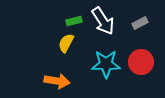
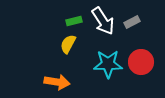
gray rectangle: moved 8 px left, 1 px up
yellow semicircle: moved 2 px right, 1 px down
cyan star: moved 2 px right
orange arrow: moved 1 px down
